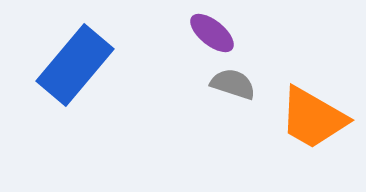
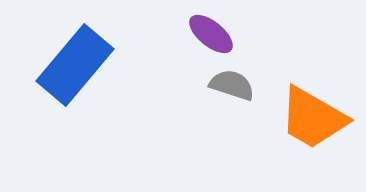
purple ellipse: moved 1 px left, 1 px down
gray semicircle: moved 1 px left, 1 px down
